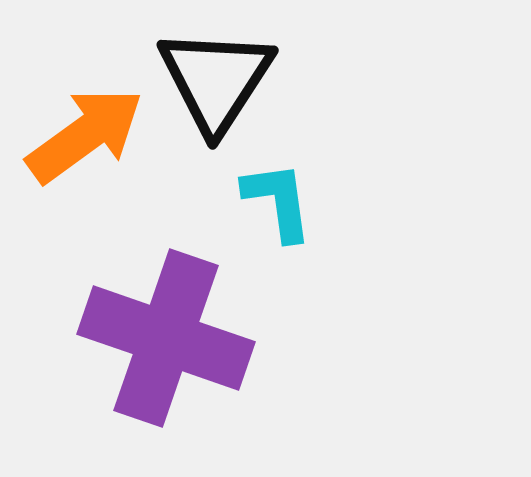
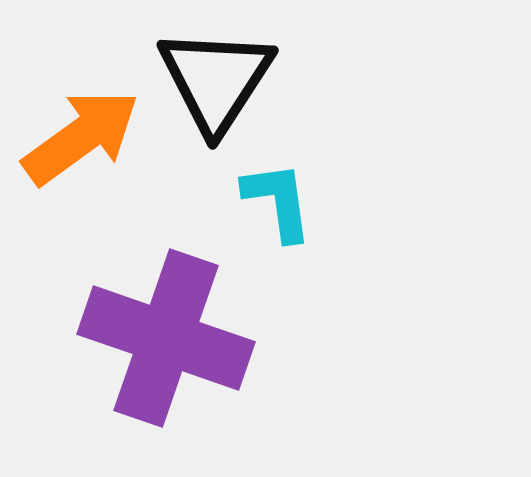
orange arrow: moved 4 px left, 2 px down
